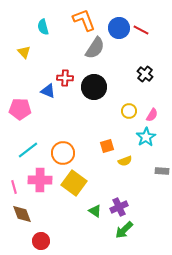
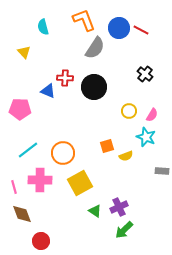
cyan star: rotated 18 degrees counterclockwise
yellow semicircle: moved 1 px right, 5 px up
yellow square: moved 6 px right; rotated 25 degrees clockwise
